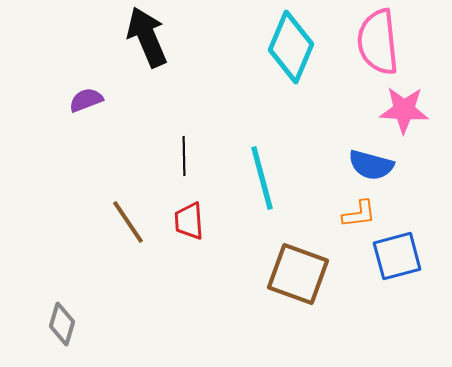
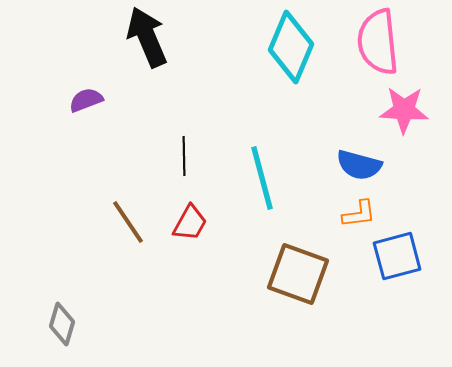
blue semicircle: moved 12 px left
red trapezoid: moved 1 px right, 2 px down; rotated 147 degrees counterclockwise
